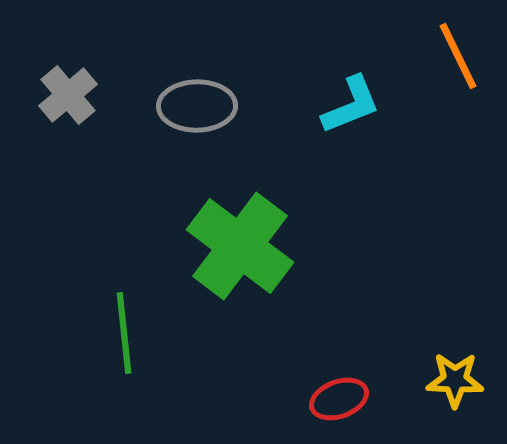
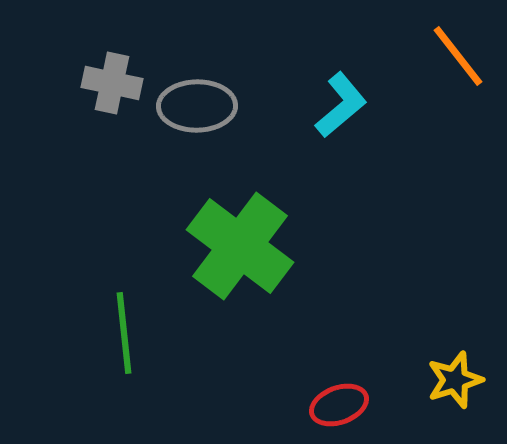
orange line: rotated 12 degrees counterclockwise
gray cross: moved 44 px right, 12 px up; rotated 38 degrees counterclockwise
cyan L-shape: moved 10 px left; rotated 18 degrees counterclockwise
yellow star: rotated 20 degrees counterclockwise
red ellipse: moved 6 px down
